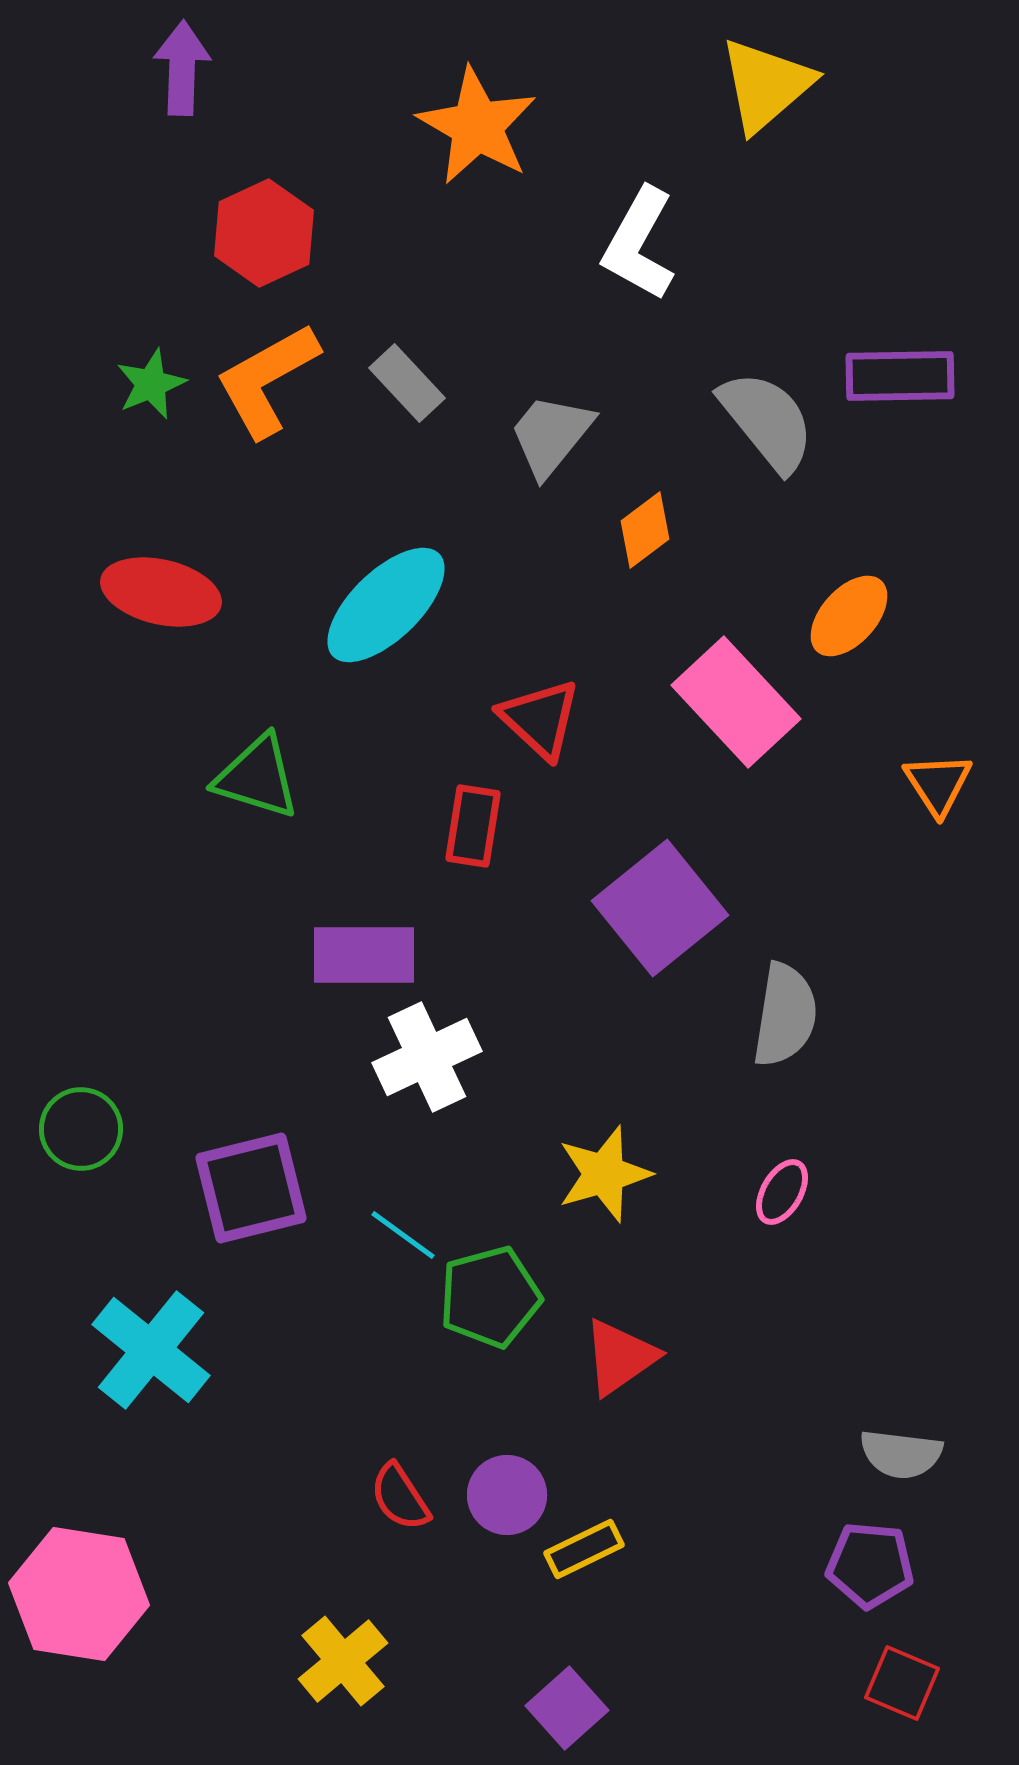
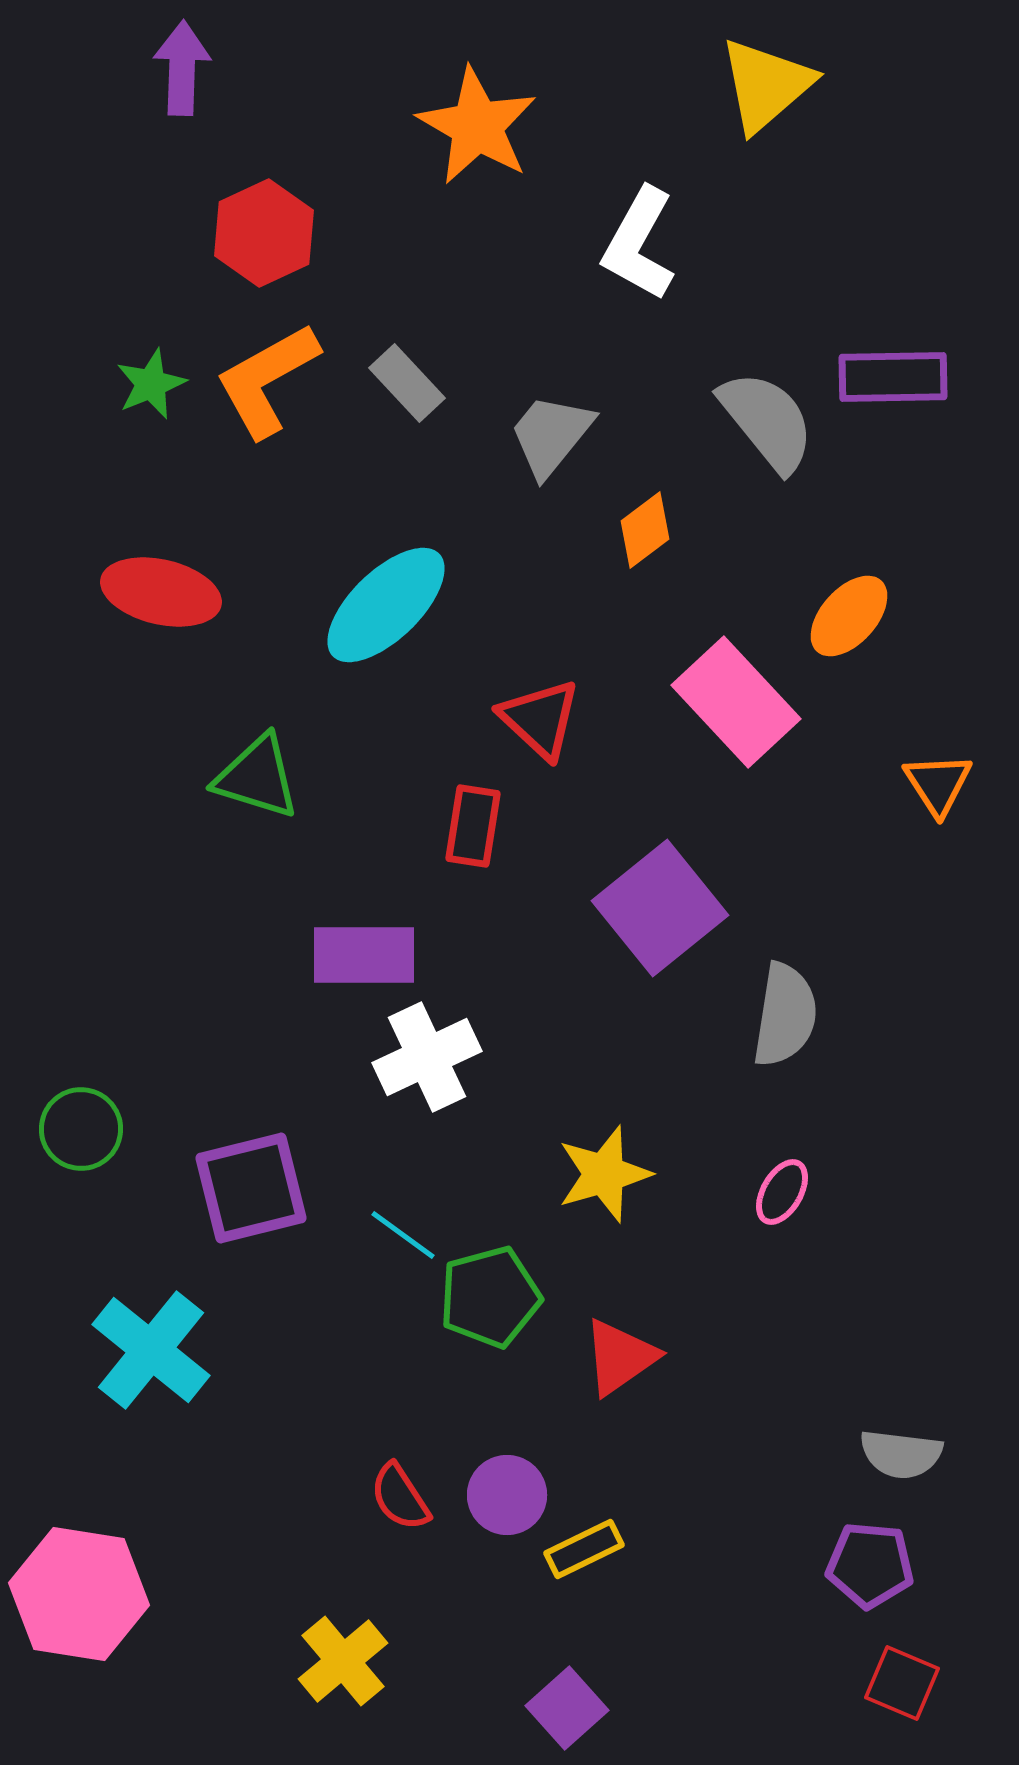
purple rectangle at (900, 376): moved 7 px left, 1 px down
